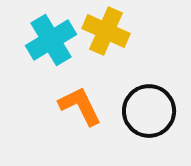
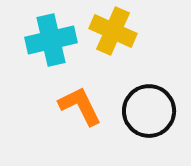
yellow cross: moved 7 px right
cyan cross: rotated 18 degrees clockwise
